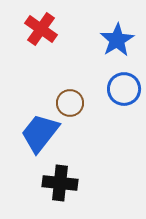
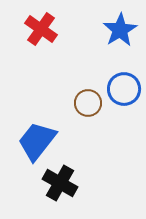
blue star: moved 3 px right, 10 px up
brown circle: moved 18 px right
blue trapezoid: moved 3 px left, 8 px down
black cross: rotated 24 degrees clockwise
